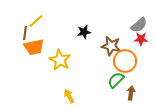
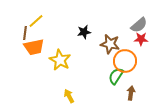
brown star: moved 1 px left, 2 px up
green semicircle: moved 4 px up; rotated 12 degrees counterclockwise
